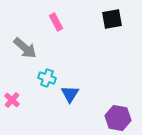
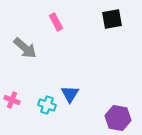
cyan cross: moved 27 px down
pink cross: rotated 21 degrees counterclockwise
